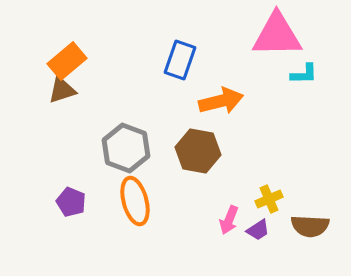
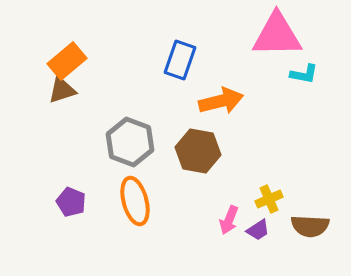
cyan L-shape: rotated 12 degrees clockwise
gray hexagon: moved 4 px right, 6 px up
